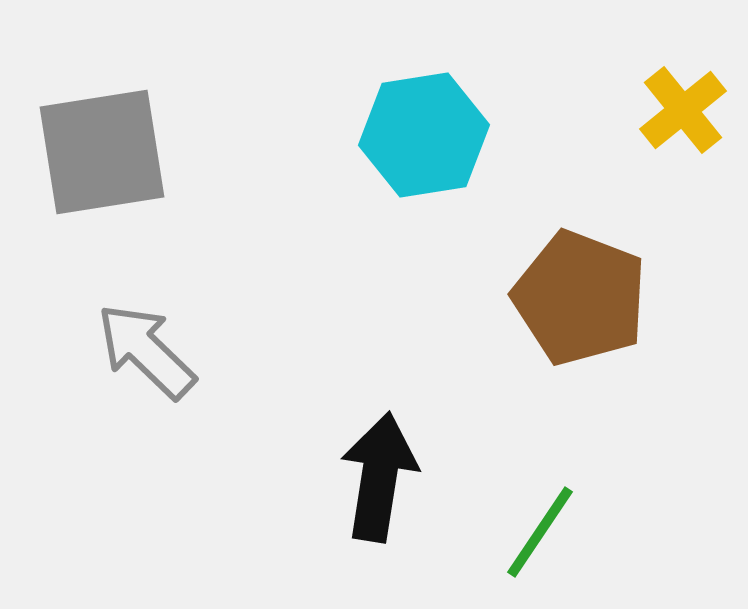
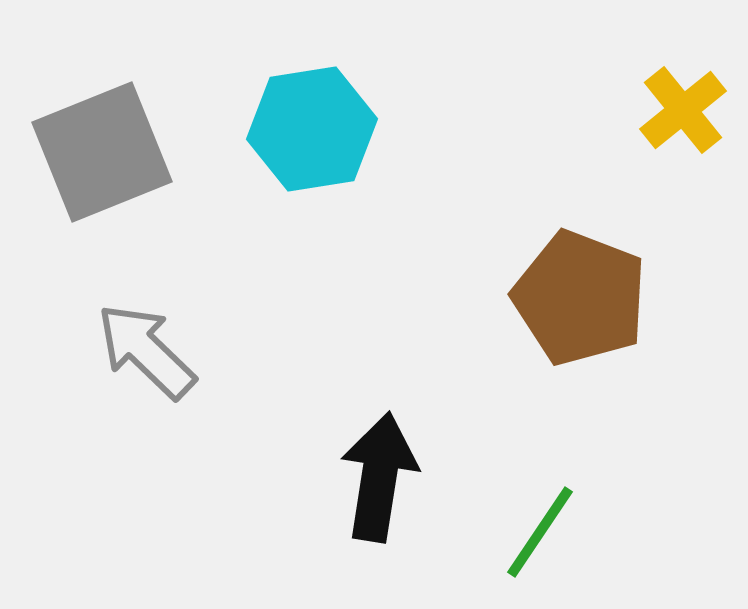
cyan hexagon: moved 112 px left, 6 px up
gray square: rotated 13 degrees counterclockwise
